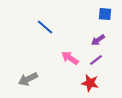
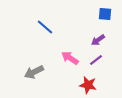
gray arrow: moved 6 px right, 7 px up
red star: moved 2 px left, 2 px down
